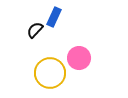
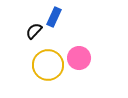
black semicircle: moved 1 px left, 1 px down
yellow circle: moved 2 px left, 8 px up
